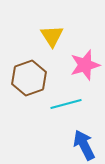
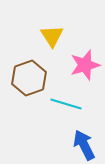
cyan line: rotated 32 degrees clockwise
